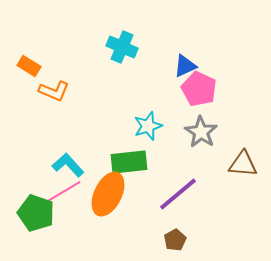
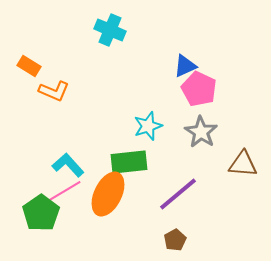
cyan cross: moved 12 px left, 17 px up
green pentagon: moved 5 px right; rotated 18 degrees clockwise
